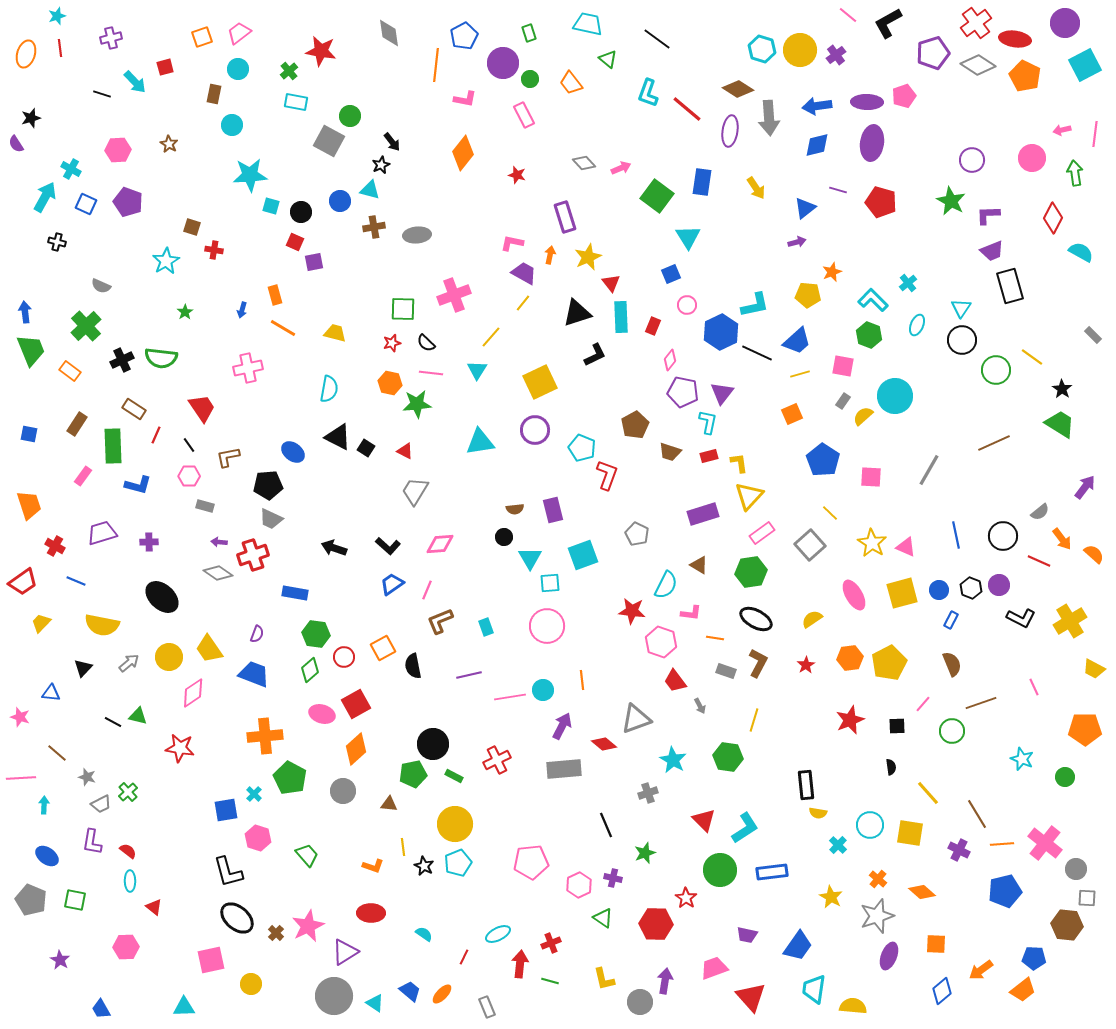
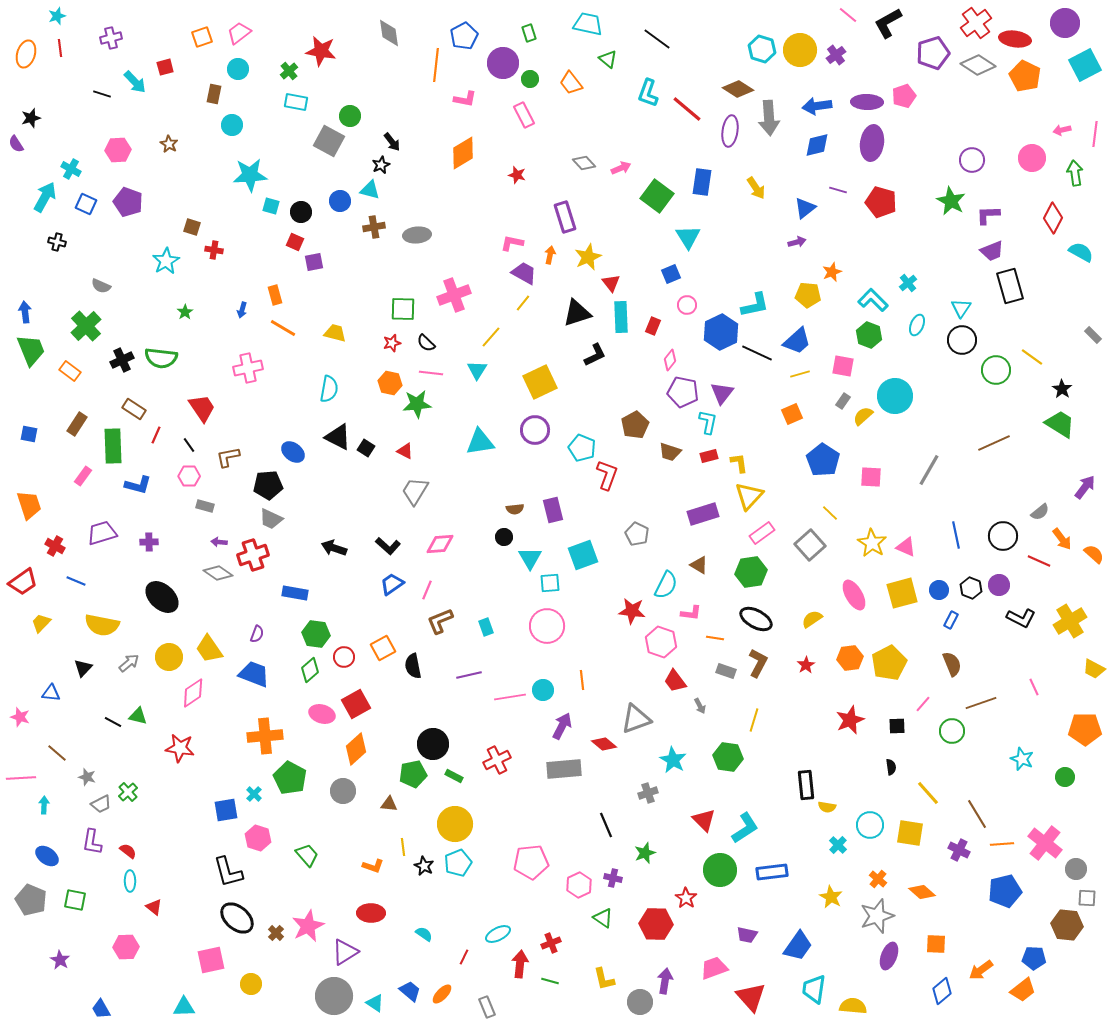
orange diamond at (463, 153): rotated 20 degrees clockwise
yellow semicircle at (818, 813): moved 9 px right, 6 px up
